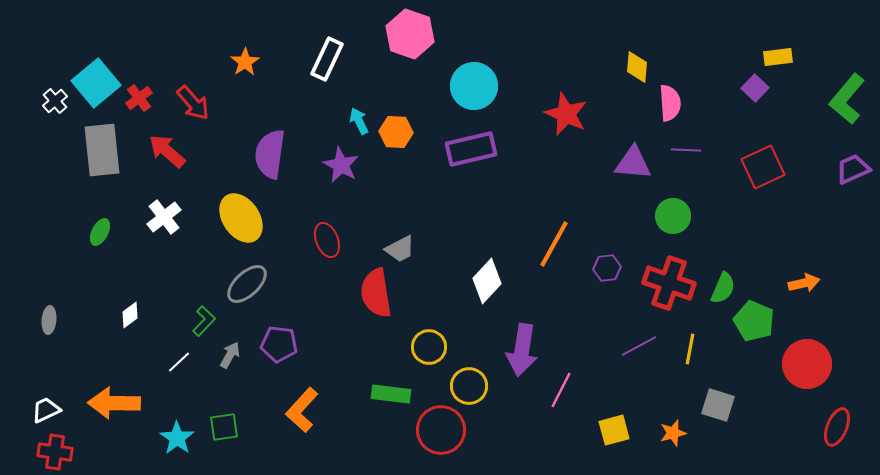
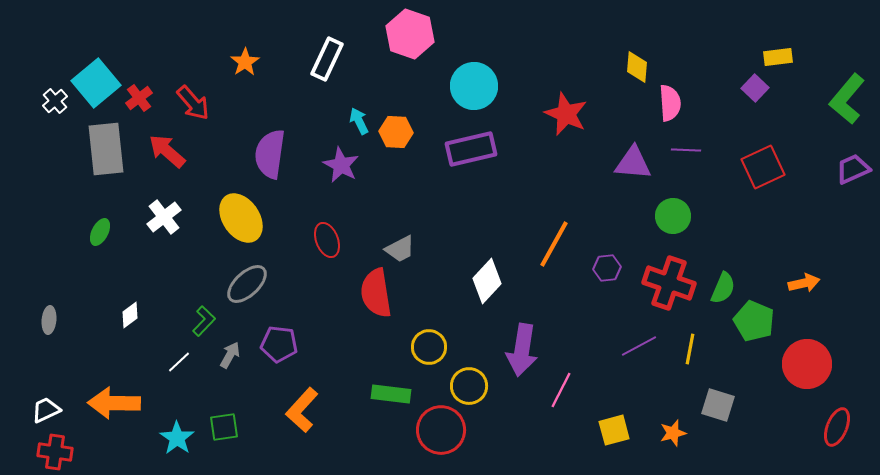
gray rectangle at (102, 150): moved 4 px right, 1 px up
